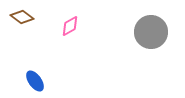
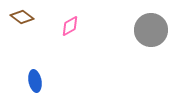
gray circle: moved 2 px up
blue ellipse: rotated 25 degrees clockwise
